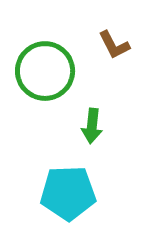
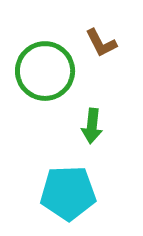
brown L-shape: moved 13 px left, 2 px up
